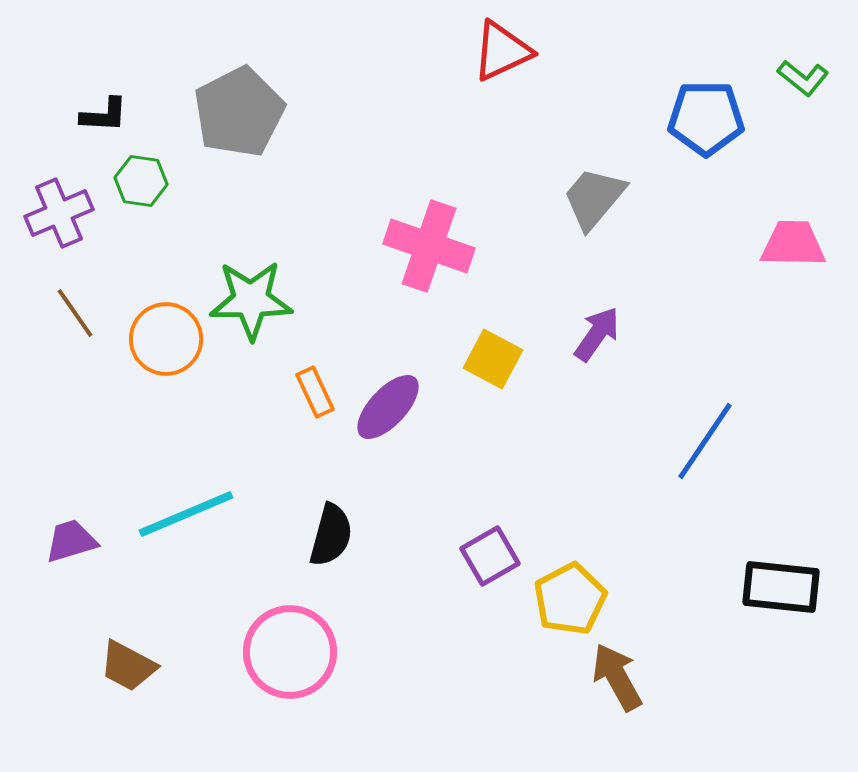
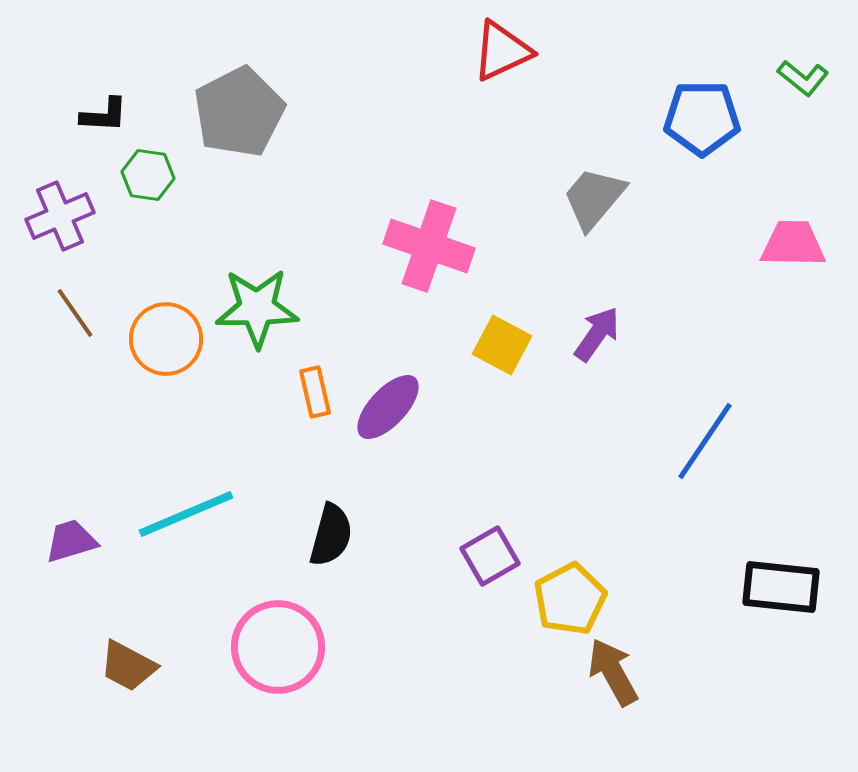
blue pentagon: moved 4 px left
green hexagon: moved 7 px right, 6 px up
purple cross: moved 1 px right, 3 px down
green star: moved 6 px right, 8 px down
yellow square: moved 9 px right, 14 px up
orange rectangle: rotated 12 degrees clockwise
pink circle: moved 12 px left, 5 px up
brown arrow: moved 4 px left, 5 px up
